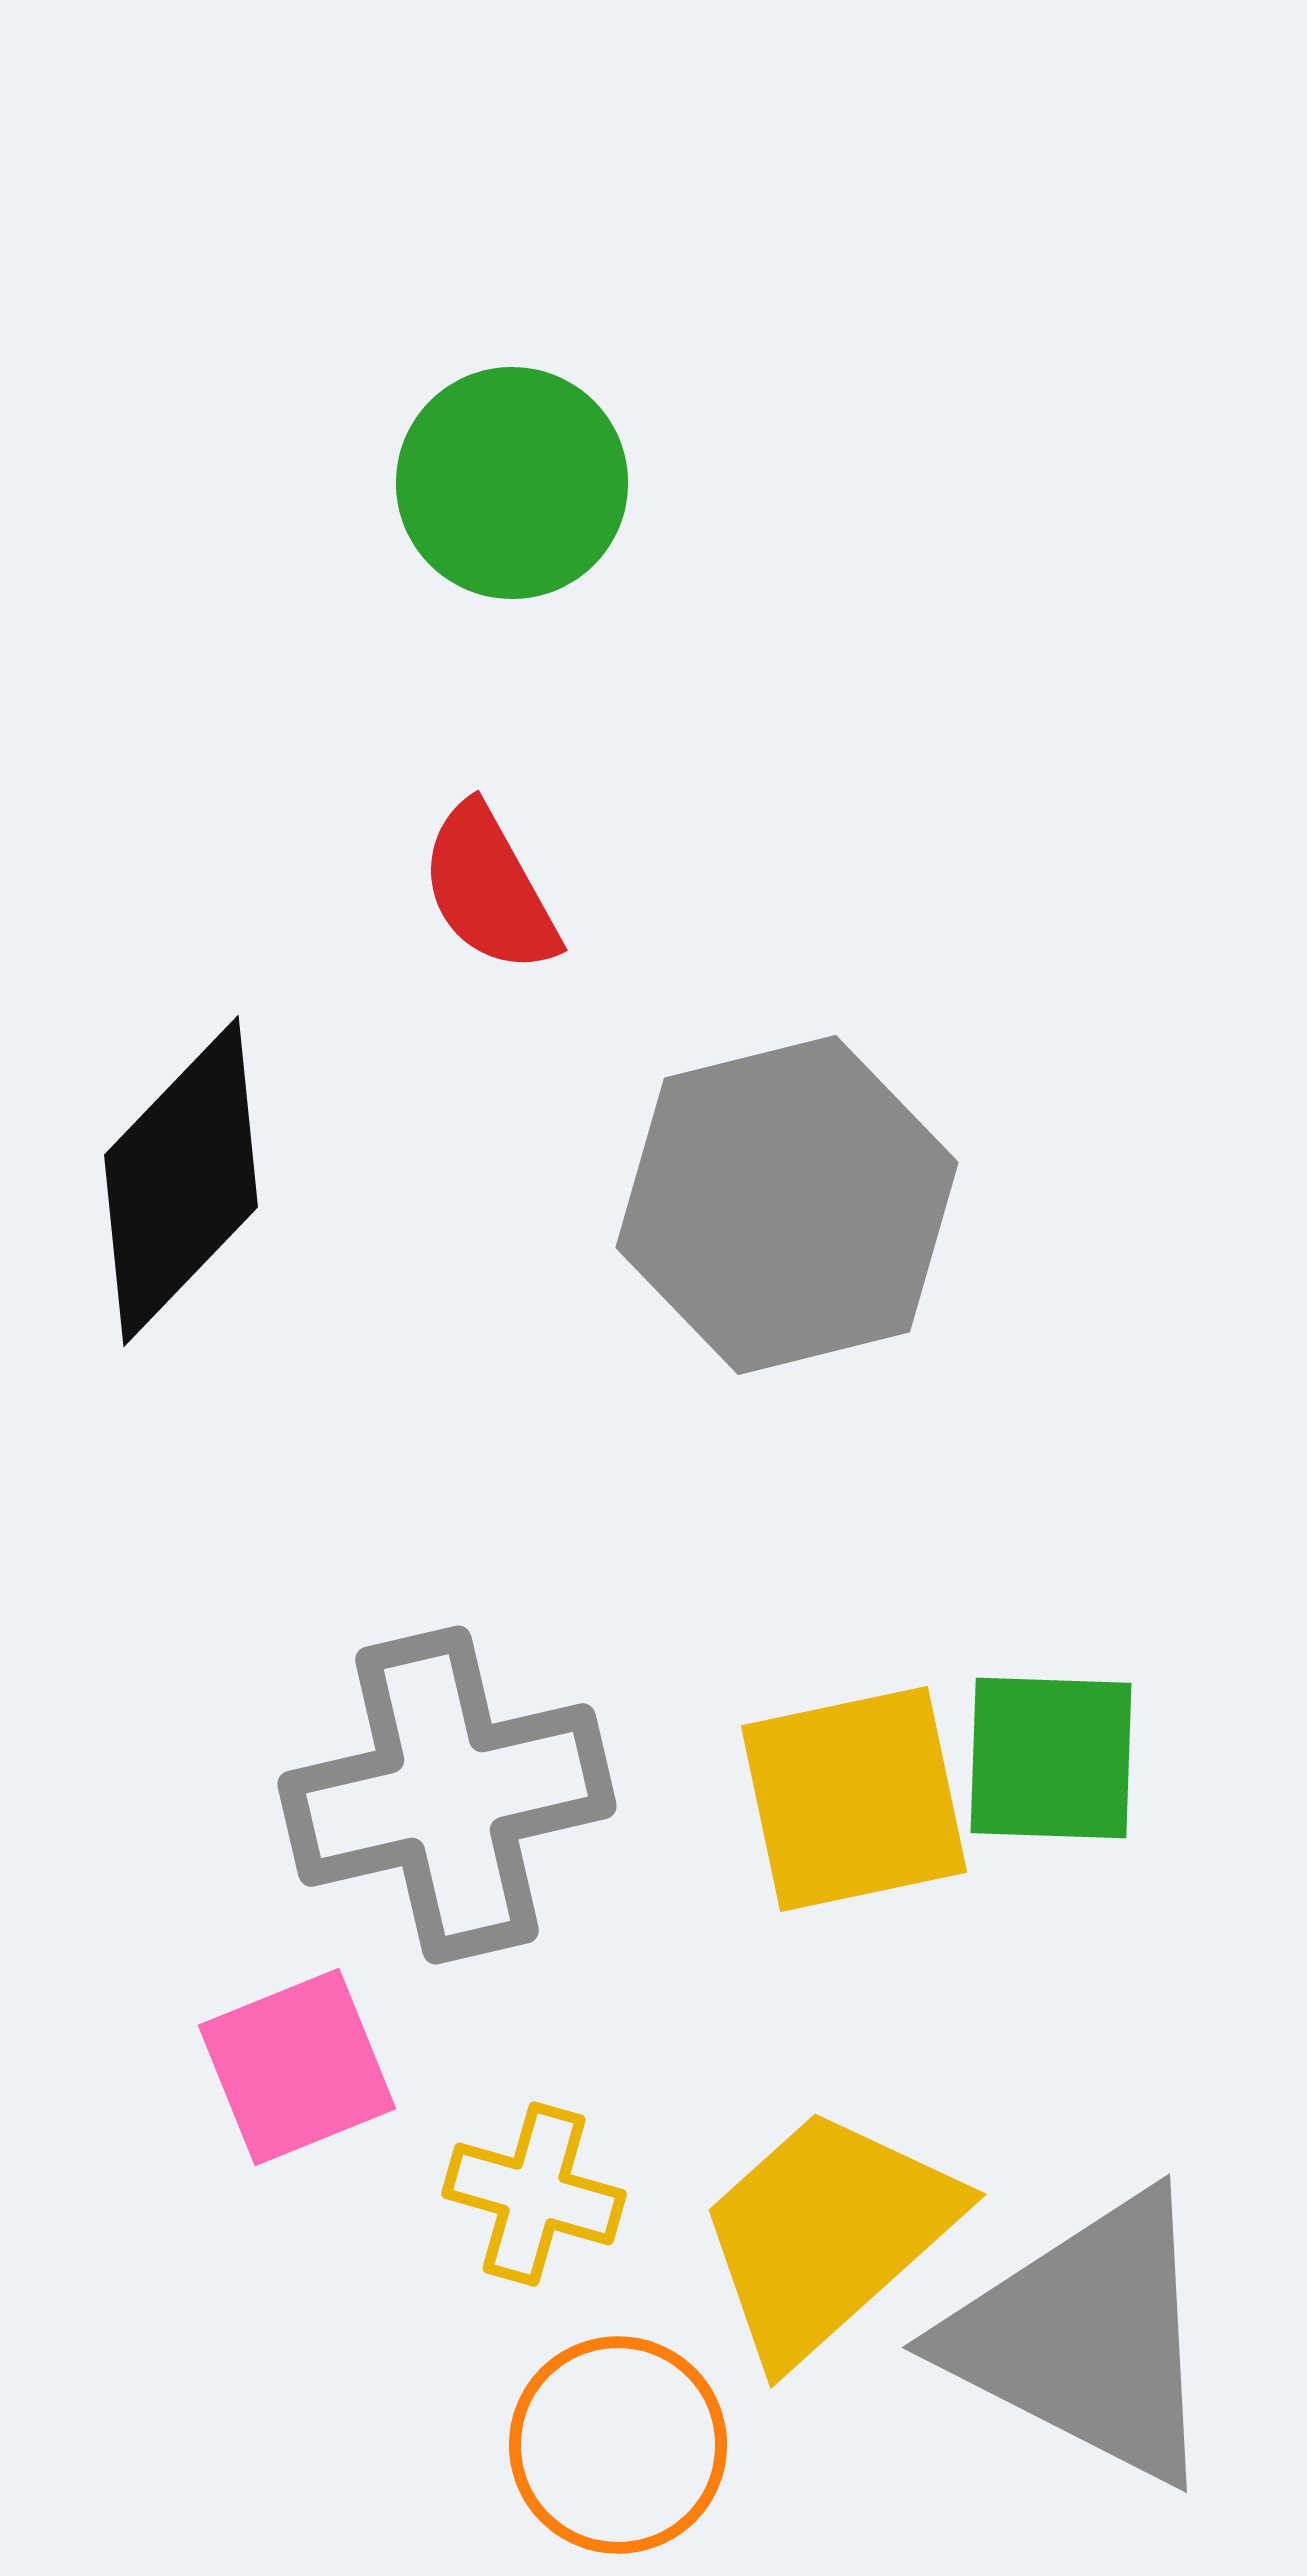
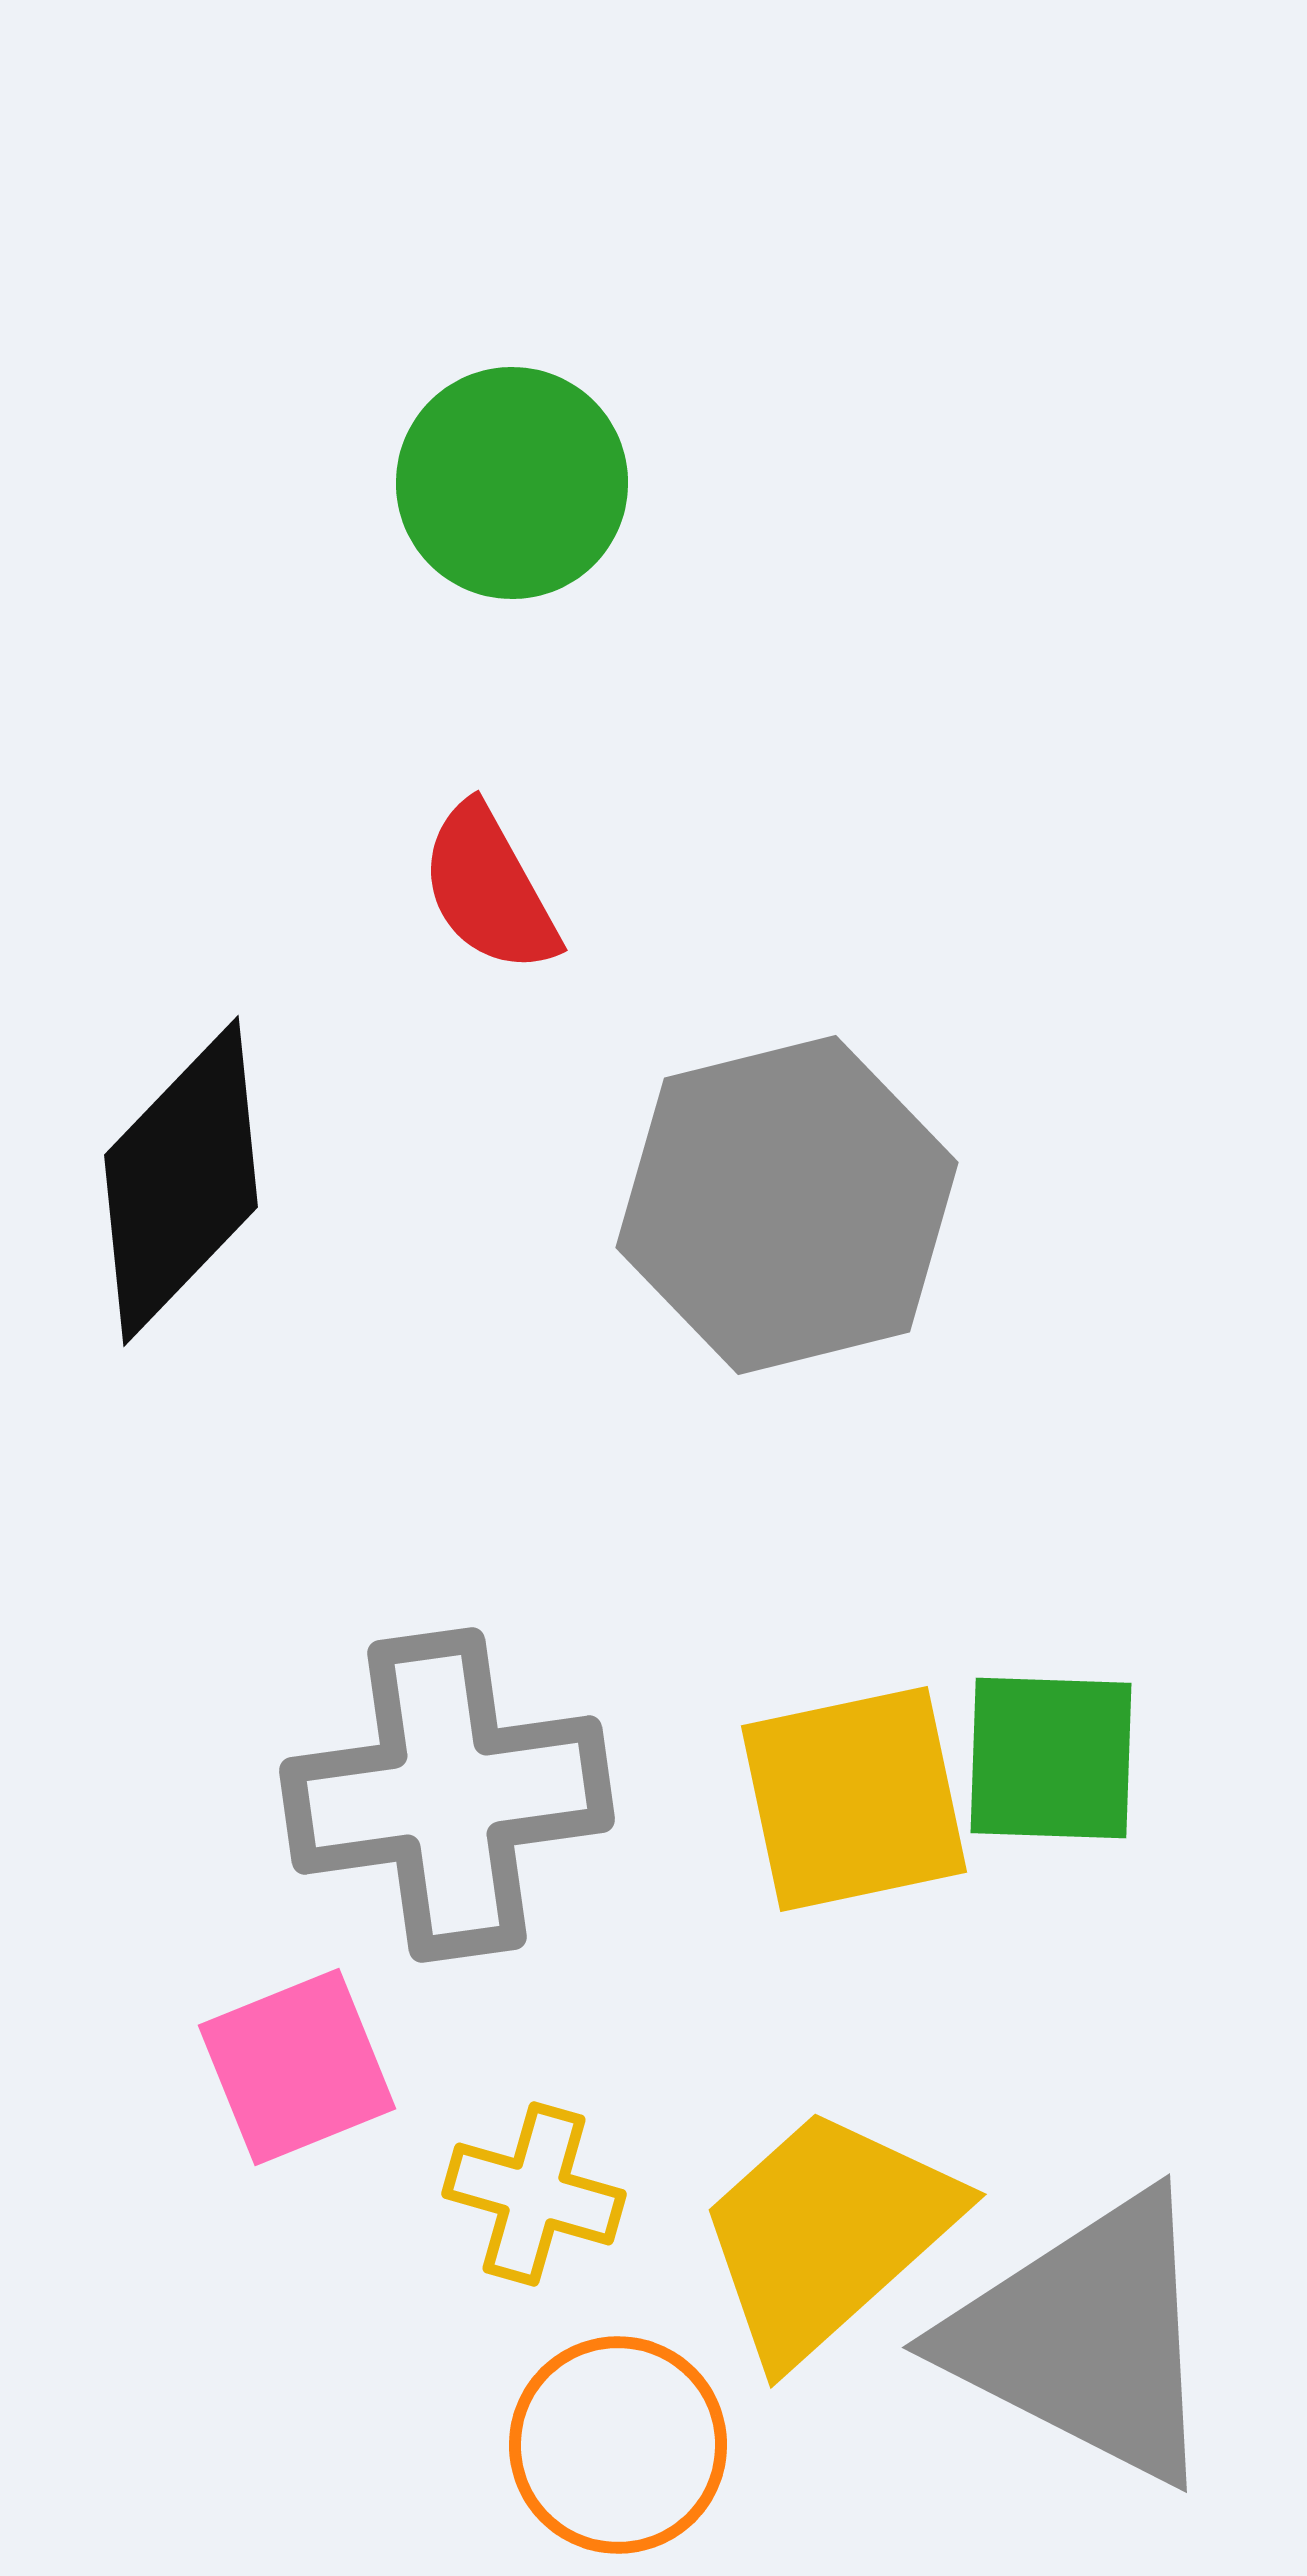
gray cross: rotated 5 degrees clockwise
